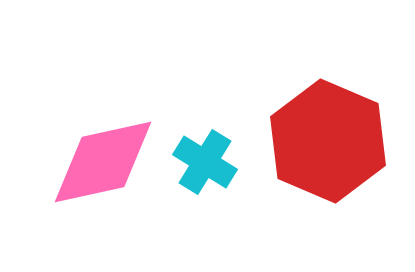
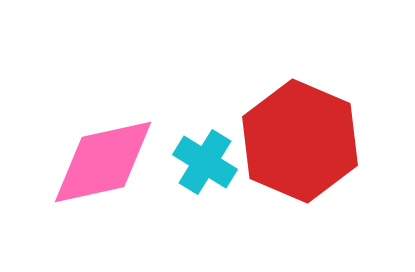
red hexagon: moved 28 px left
